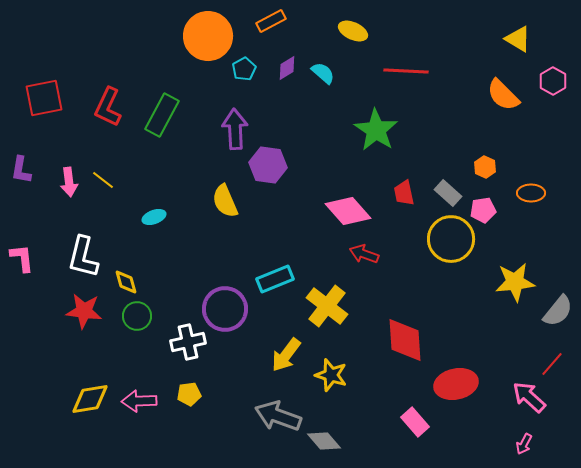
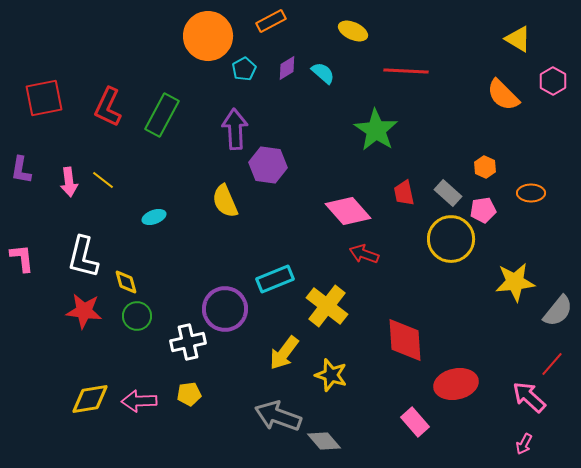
yellow arrow at (286, 355): moved 2 px left, 2 px up
